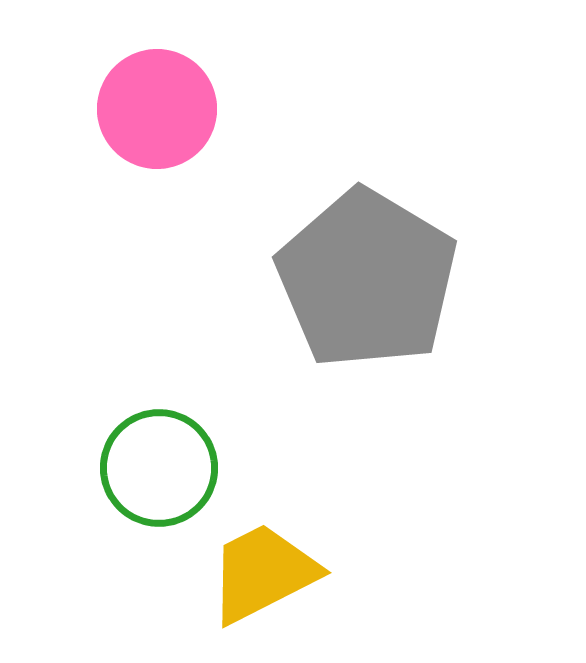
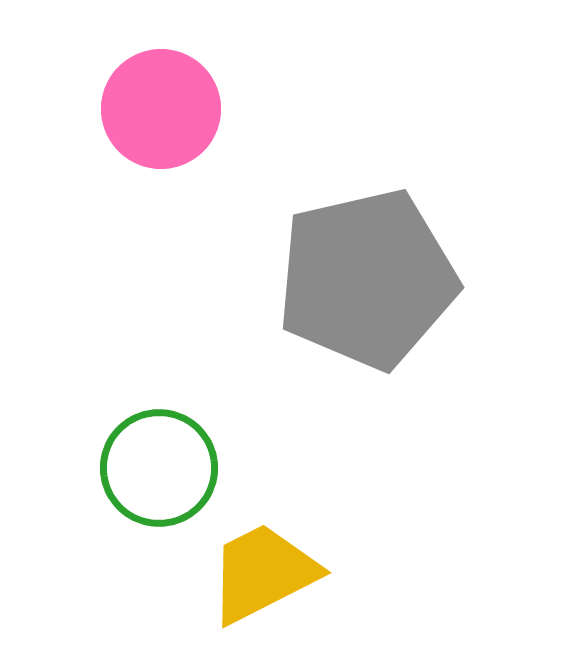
pink circle: moved 4 px right
gray pentagon: rotated 28 degrees clockwise
